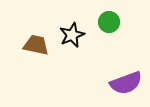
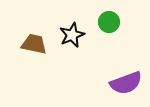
brown trapezoid: moved 2 px left, 1 px up
